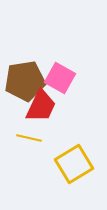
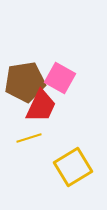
brown pentagon: moved 1 px down
yellow line: rotated 30 degrees counterclockwise
yellow square: moved 1 px left, 3 px down
